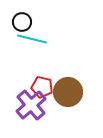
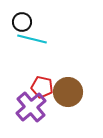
purple cross: moved 2 px down
